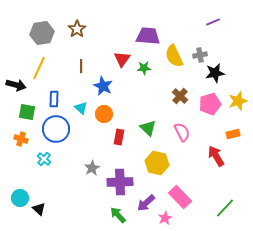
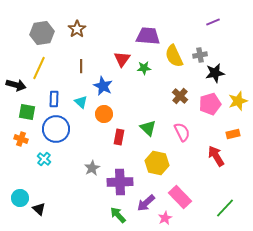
cyan triangle: moved 6 px up
